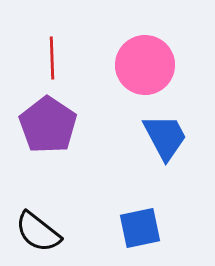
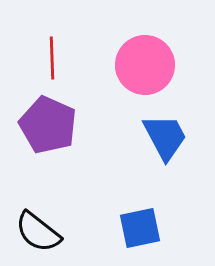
purple pentagon: rotated 10 degrees counterclockwise
